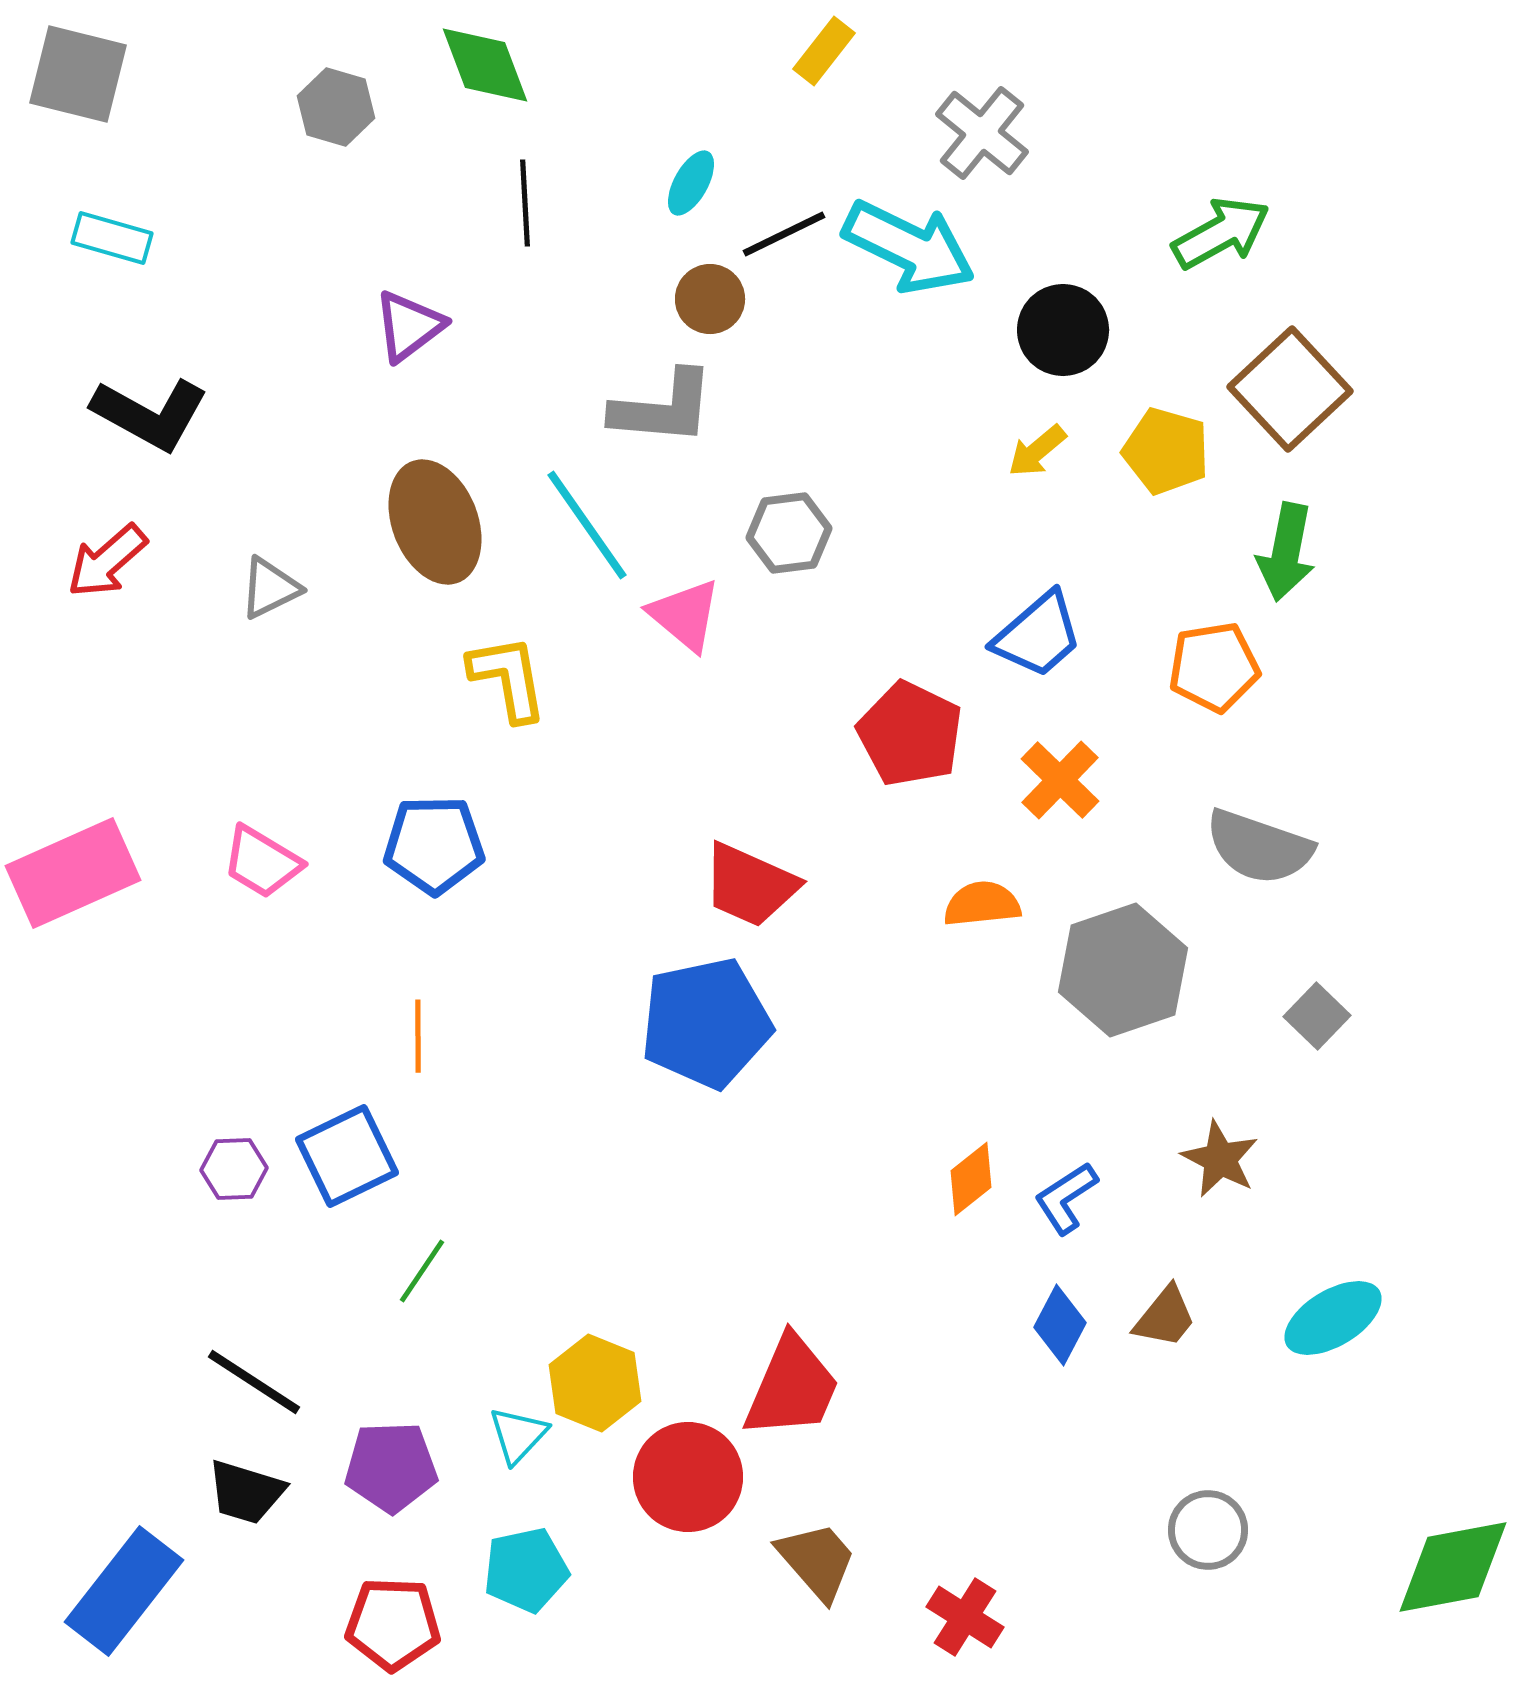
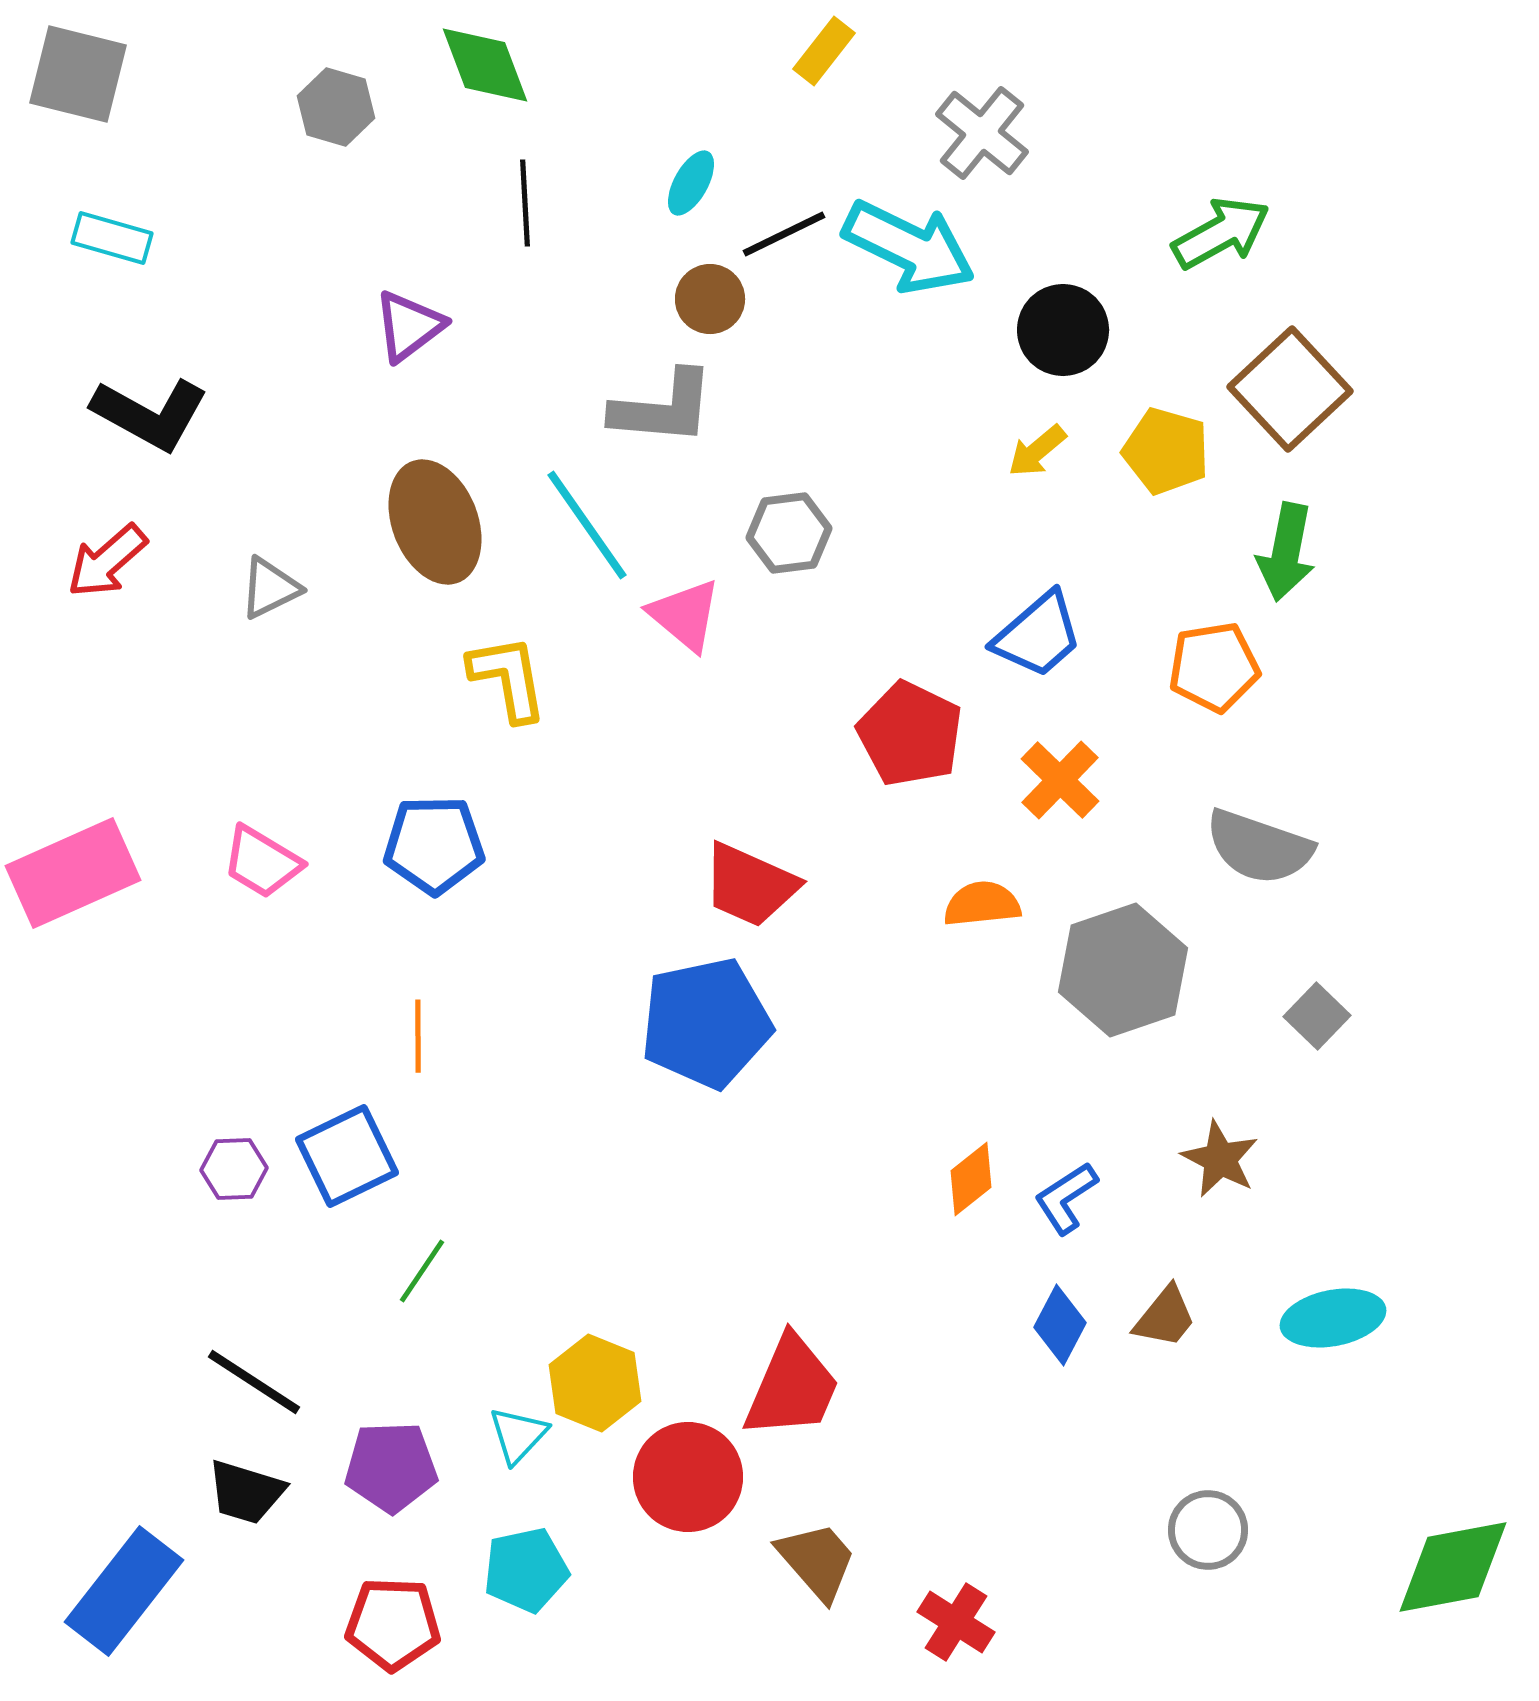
cyan ellipse at (1333, 1318): rotated 20 degrees clockwise
red cross at (965, 1617): moved 9 px left, 5 px down
